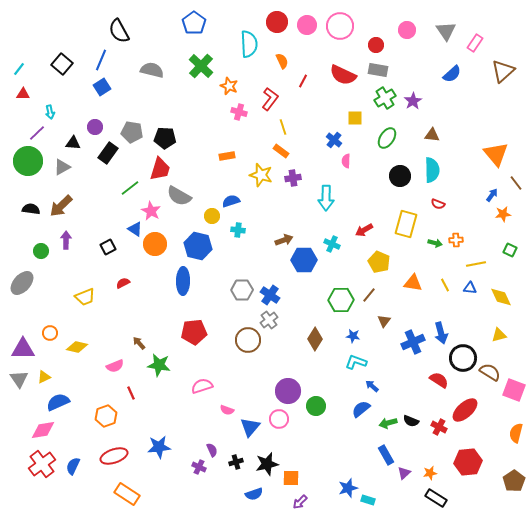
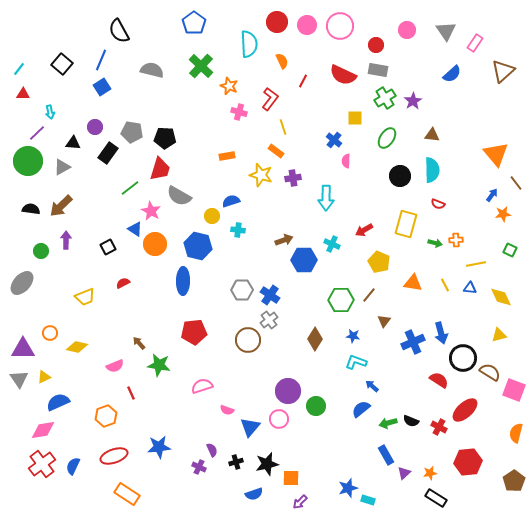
orange rectangle at (281, 151): moved 5 px left
